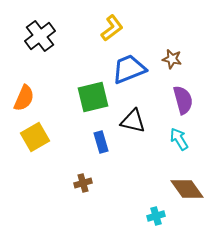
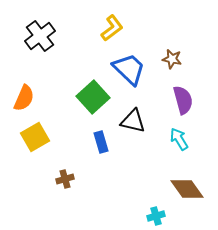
blue trapezoid: rotated 66 degrees clockwise
green square: rotated 28 degrees counterclockwise
brown cross: moved 18 px left, 4 px up
